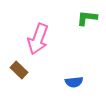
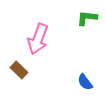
blue semicircle: moved 11 px right; rotated 60 degrees clockwise
